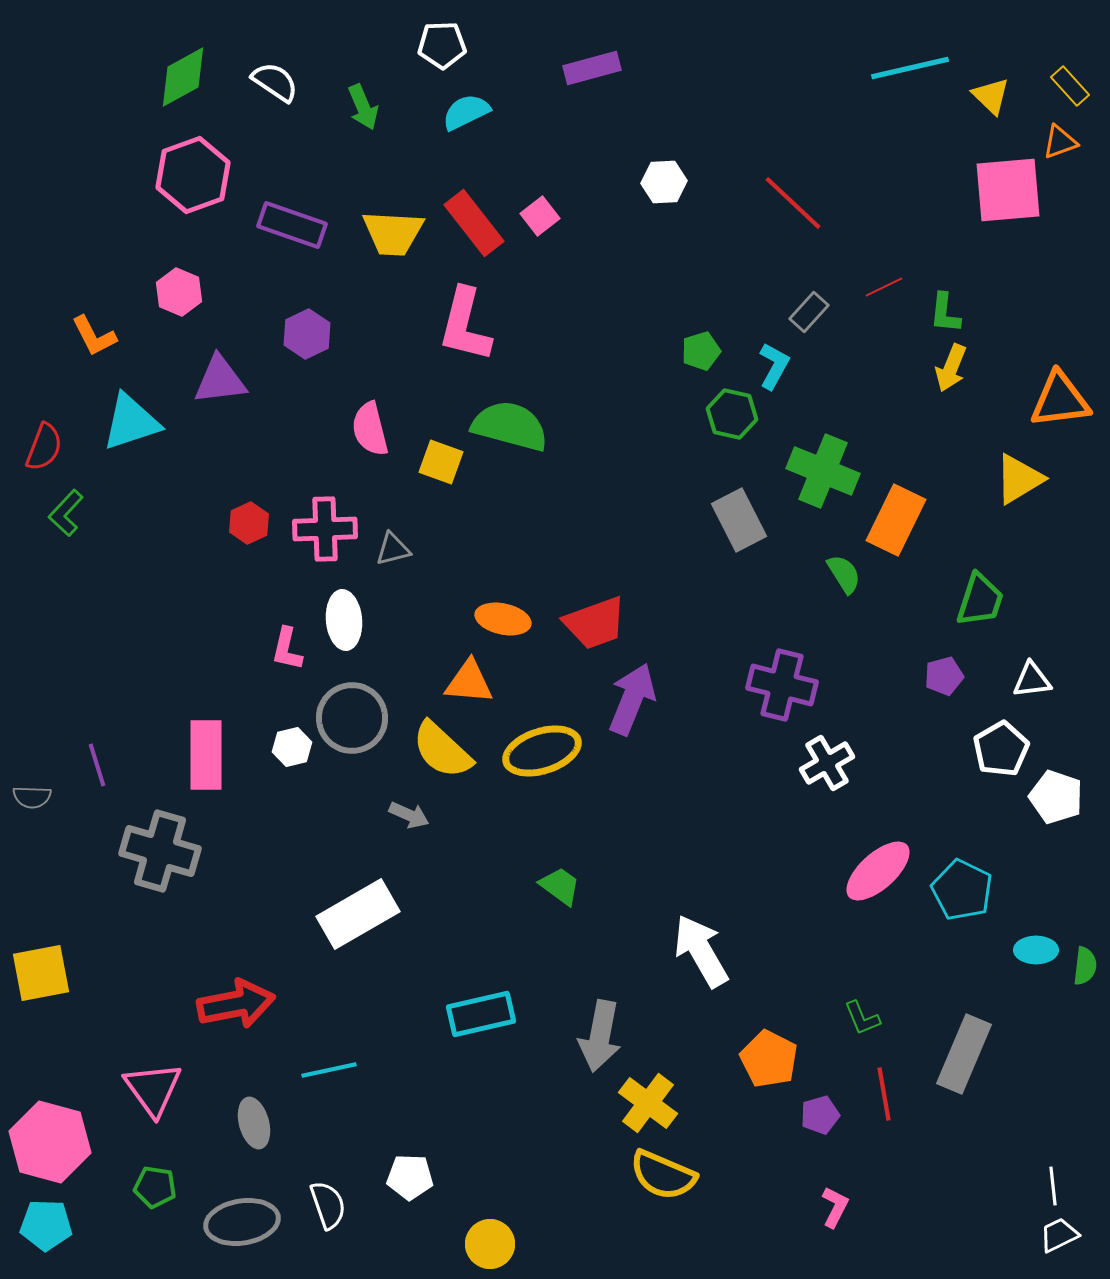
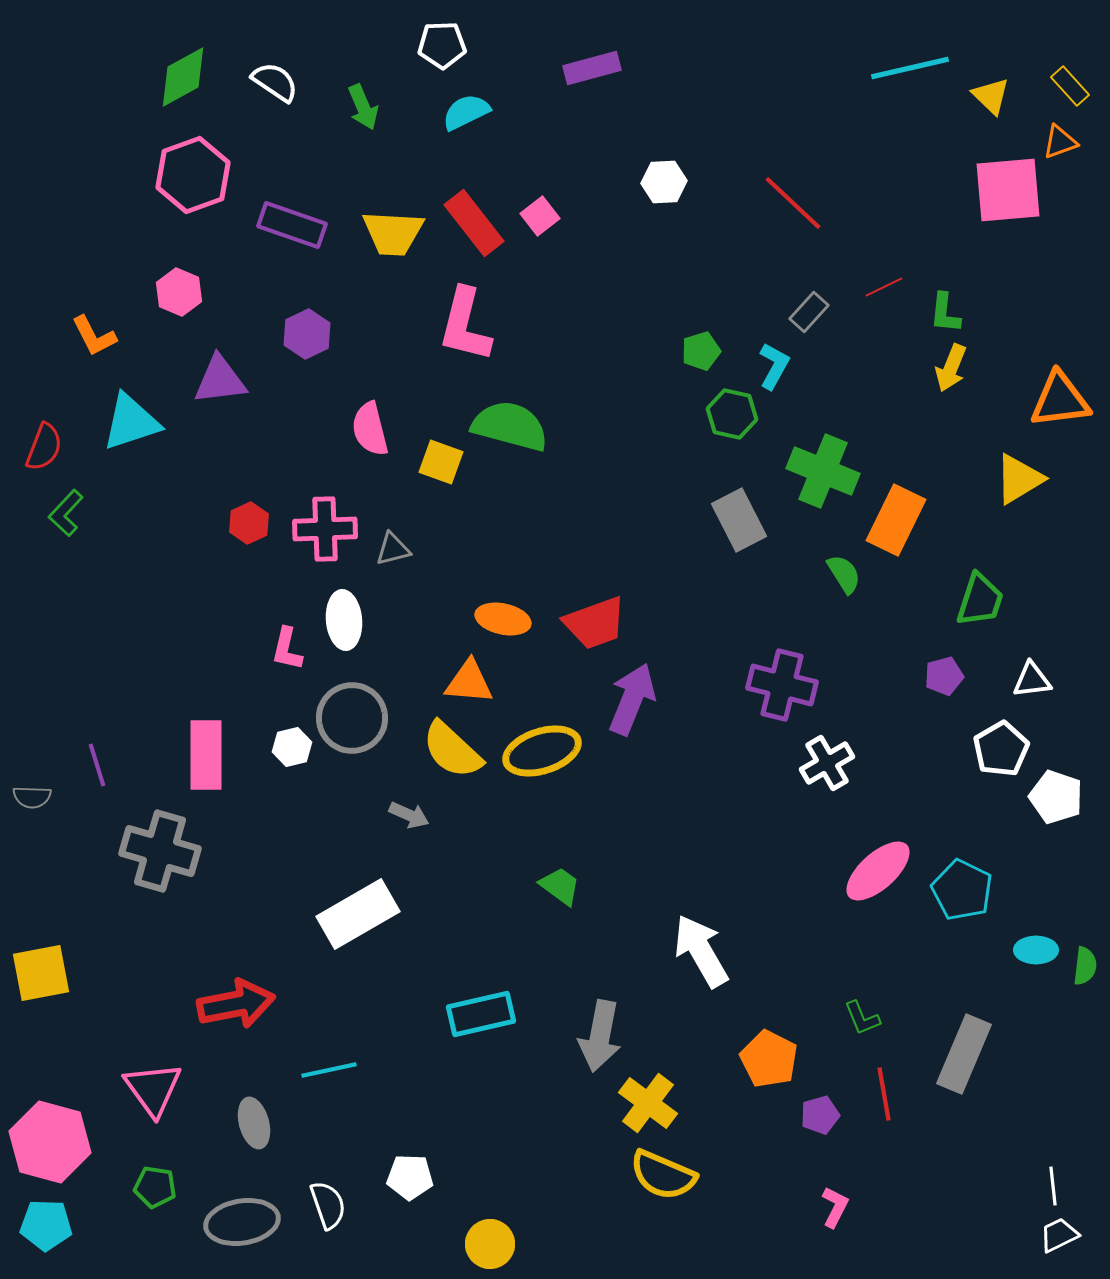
yellow semicircle at (442, 750): moved 10 px right
